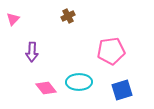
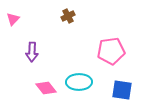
blue square: rotated 25 degrees clockwise
